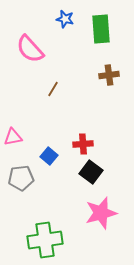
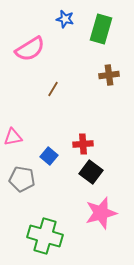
green rectangle: rotated 20 degrees clockwise
pink semicircle: rotated 80 degrees counterclockwise
gray pentagon: moved 1 px right, 1 px down; rotated 15 degrees clockwise
green cross: moved 4 px up; rotated 24 degrees clockwise
